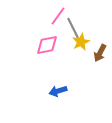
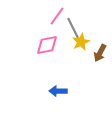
pink line: moved 1 px left
blue arrow: rotated 18 degrees clockwise
